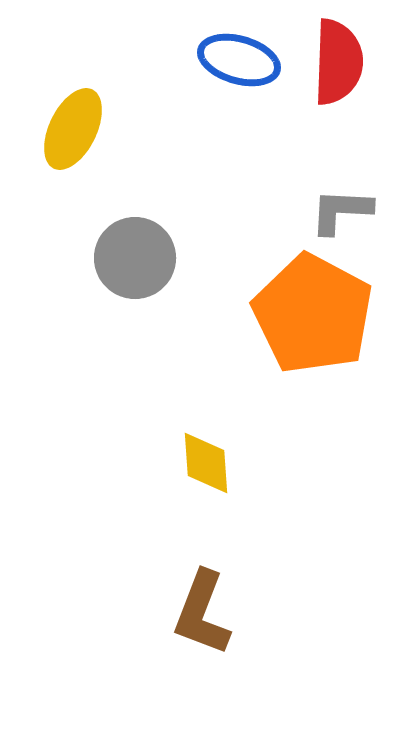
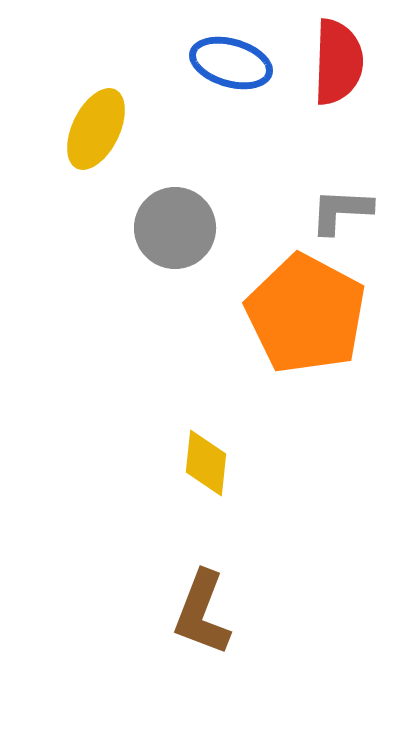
blue ellipse: moved 8 px left, 3 px down
yellow ellipse: moved 23 px right
gray circle: moved 40 px right, 30 px up
orange pentagon: moved 7 px left
yellow diamond: rotated 10 degrees clockwise
